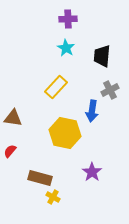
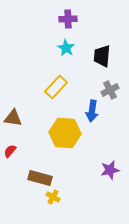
yellow hexagon: rotated 8 degrees counterclockwise
purple star: moved 18 px right, 2 px up; rotated 24 degrees clockwise
